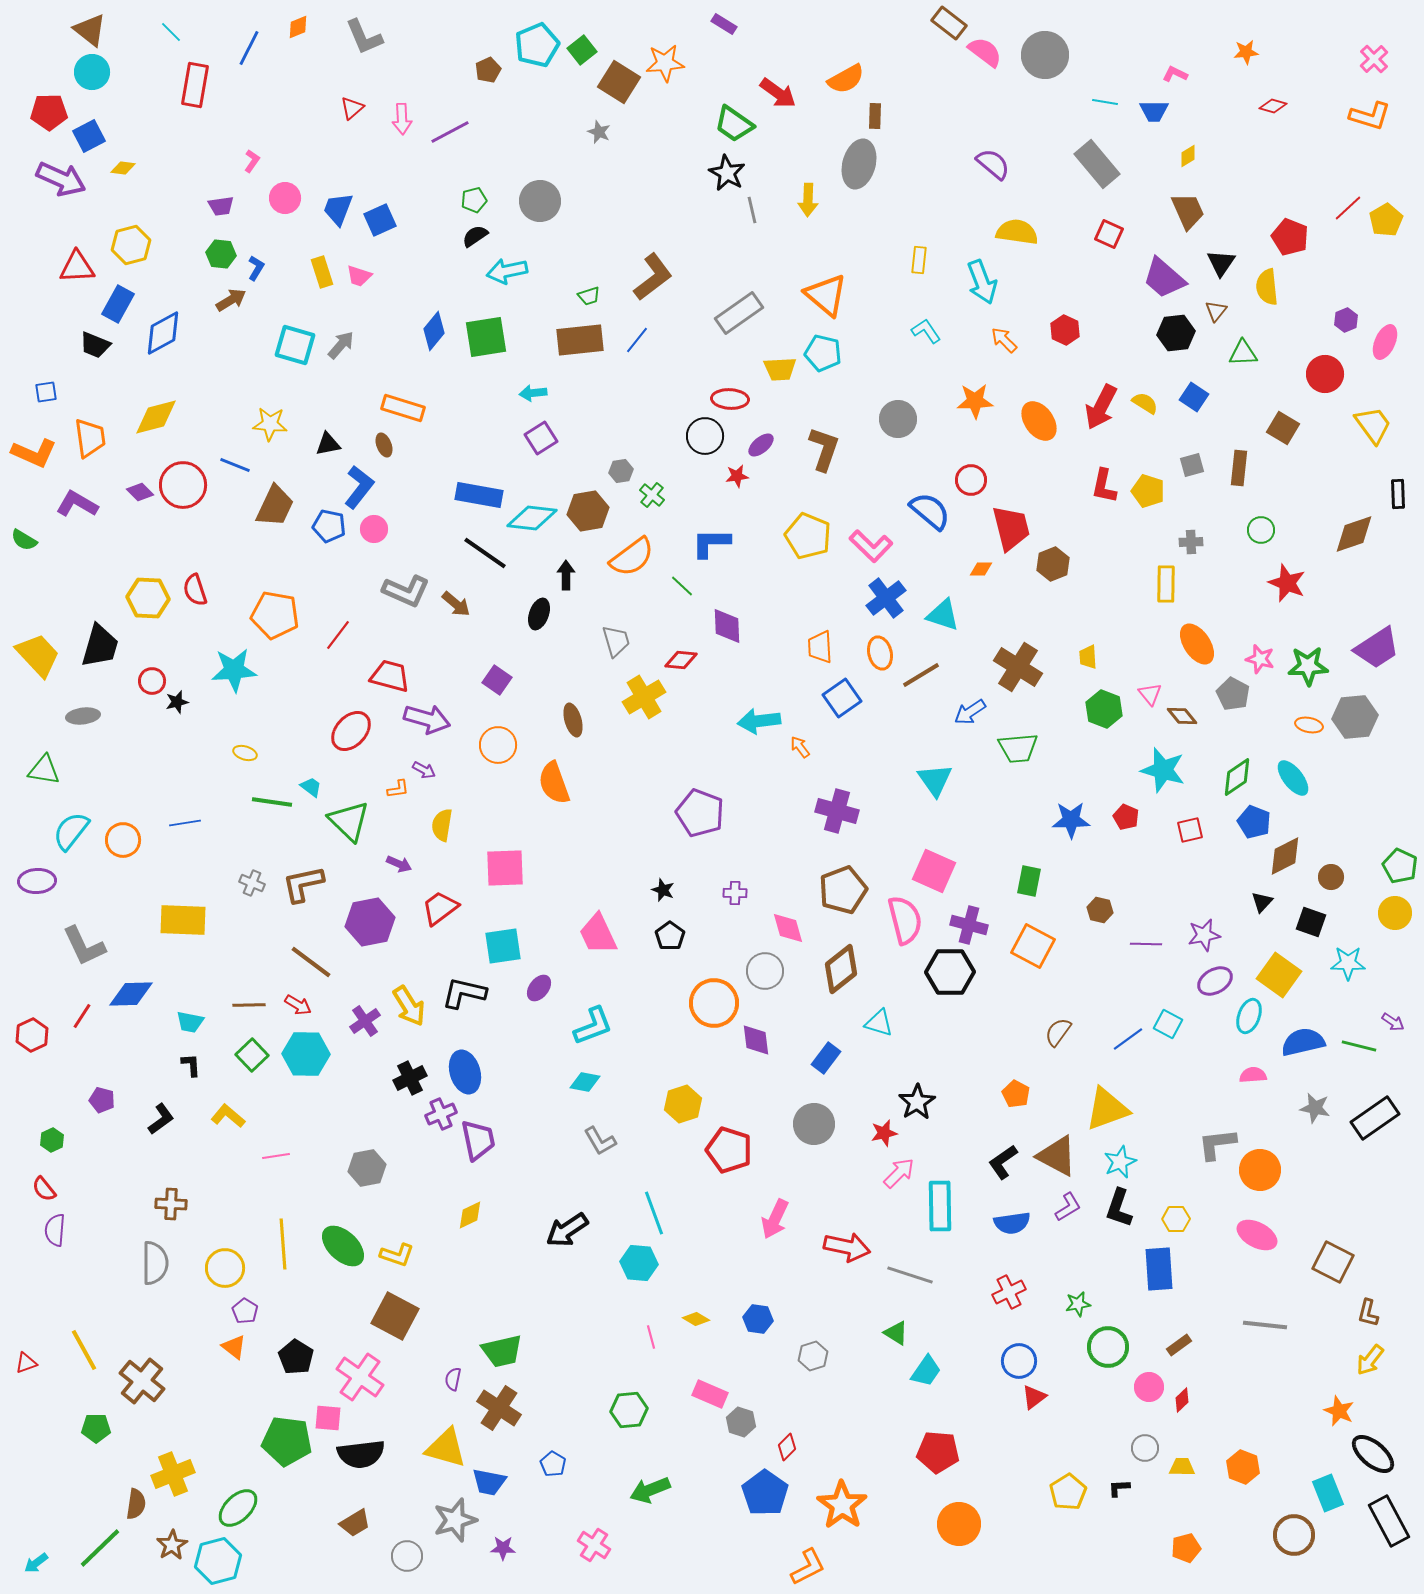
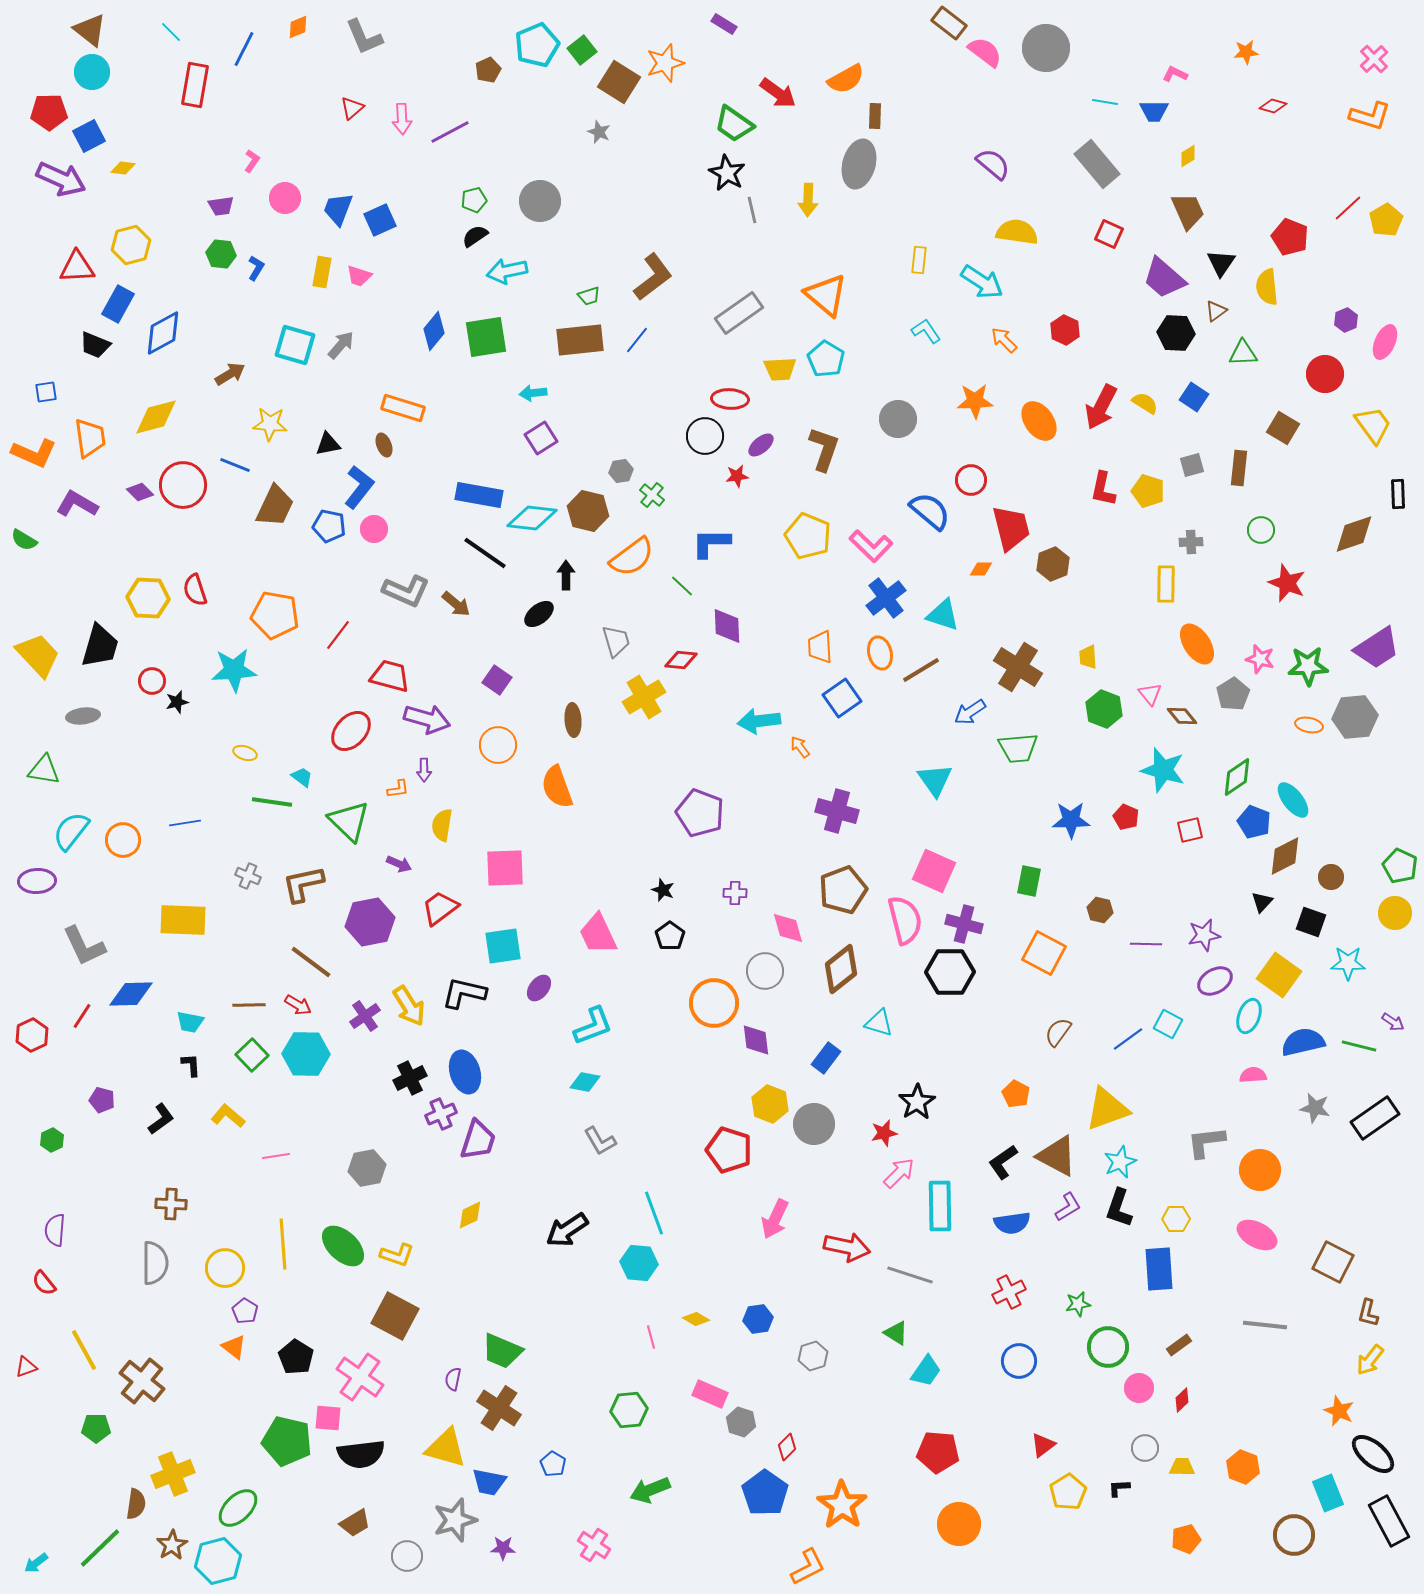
blue line at (249, 48): moved 5 px left, 1 px down
gray circle at (1045, 55): moved 1 px right, 7 px up
orange star at (665, 63): rotated 12 degrees counterclockwise
yellow rectangle at (322, 272): rotated 28 degrees clockwise
cyan arrow at (982, 282): rotated 36 degrees counterclockwise
brown arrow at (231, 300): moved 1 px left, 74 px down
brown triangle at (1216, 311): rotated 15 degrees clockwise
black hexagon at (1176, 333): rotated 9 degrees clockwise
cyan pentagon at (823, 353): moved 3 px right, 6 px down; rotated 18 degrees clockwise
red L-shape at (1104, 486): moved 1 px left, 3 px down
brown hexagon at (588, 511): rotated 24 degrees clockwise
black ellipse at (539, 614): rotated 32 degrees clockwise
brown line at (921, 675): moved 5 px up
gray pentagon at (1233, 694): rotated 12 degrees clockwise
brown ellipse at (573, 720): rotated 12 degrees clockwise
purple arrow at (424, 770): rotated 60 degrees clockwise
cyan ellipse at (1293, 778): moved 22 px down
orange semicircle at (554, 783): moved 3 px right, 4 px down
cyan trapezoid at (311, 787): moved 9 px left, 10 px up
gray cross at (252, 883): moved 4 px left, 7 px up
purple cross at (969, 925): moved 5 px left, 1 px up
orange square at (1033, 946): moved 11 px right, 7 px down
purple cross at (365, 1021): moved 5 px up
yellow hexagon at (683, 1104): moved 87 px right; rotated 21 degrees counterclockwise
purple trapezoid at (478, 1140): rotated 30 degrees clockwise
gray L-shape at (1217, 1144): moved 11 px left, 2 px up
red semicircle at (44, 1189): moved 94 px down
blue hexagon at (758, 1319): rotated 16 degrees counterclockwise
green trapezoid at (502, 1351): rotated 36 degrees clockwise
red triangle at (26, 1363): moved 4 px down
pink circle at (1149, 1387): moved 10 px left, 1 px down
red triangle at (1034, 1397): moved 9 px right, 48 px down
green pentagon at (287, 1441): rotated 6 degrees clockwise
orange pentagon at (1186, 1548): moved 9 px up
